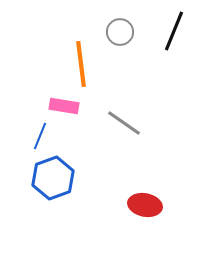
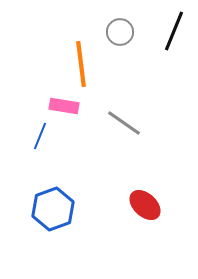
blue hexagon: moved 31 px down
red ellipse: rotated 32 degrees clockwise
